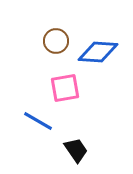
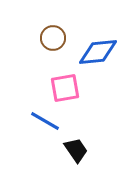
brown circle: moved 3 px left, 3 px up
blue diamond: rotated 9 degrees counterclockwise
blue line: moved 7 px right
